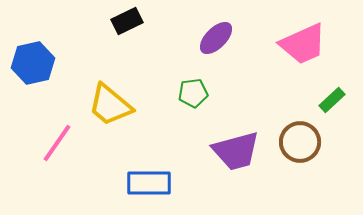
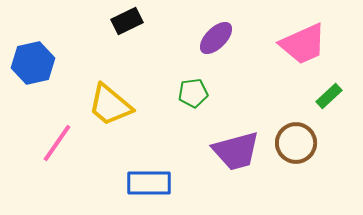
green rectangle: moved 3 px left, 4 px up
brown circle: moved 4 px left, 1 px down
